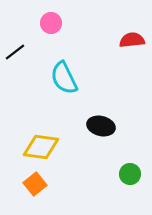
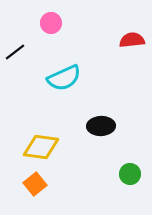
cyan semicircle: rotated 88 degrees counterclockwise
black ellipse: rotated 16 degrees counterclockwise
